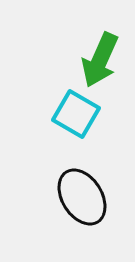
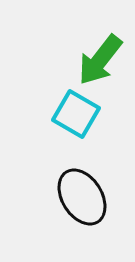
green arrow: rotated 14 degrees clockwise
